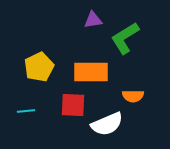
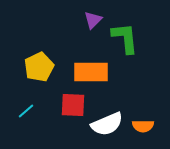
purple triangle: rotated 36 degrees counterclockwise
green L-shape: rotated 116 degrees clockwise
orange semicircle: moved 10 px right, 30 px down
cyan line: rotated 36 degrees counterclockwise
